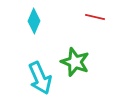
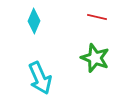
red line: moved 2 px right
green star: moved 20 px right, 4 px up
